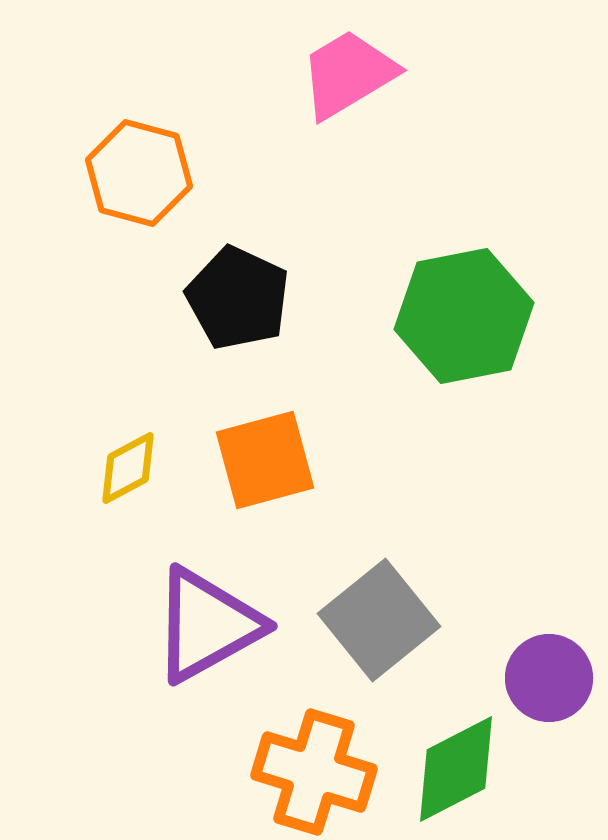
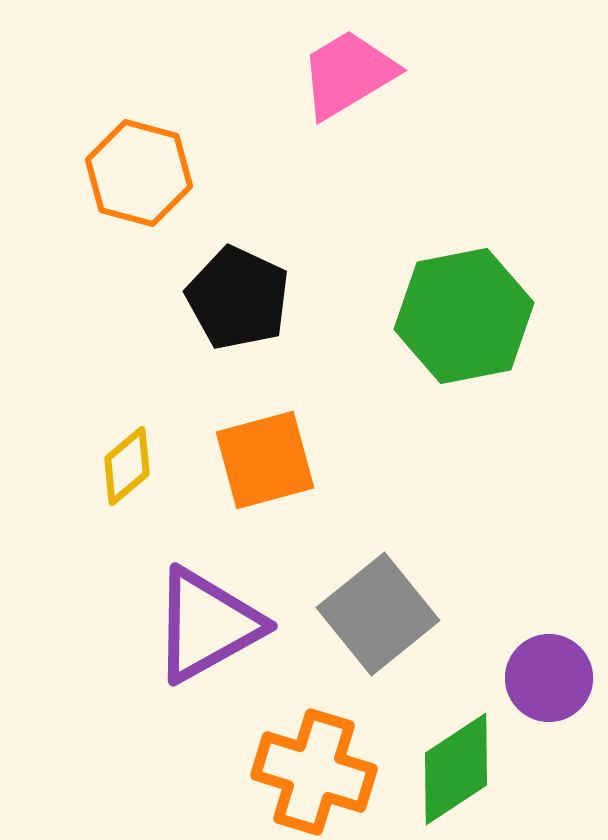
yellow diamond: moved 1 px left, 2 px up; rotated 12 degrees counterclockwise
gray square: moved 1 px left, 6 px up
green diamond: rotated 6 degrees counterclockwise
